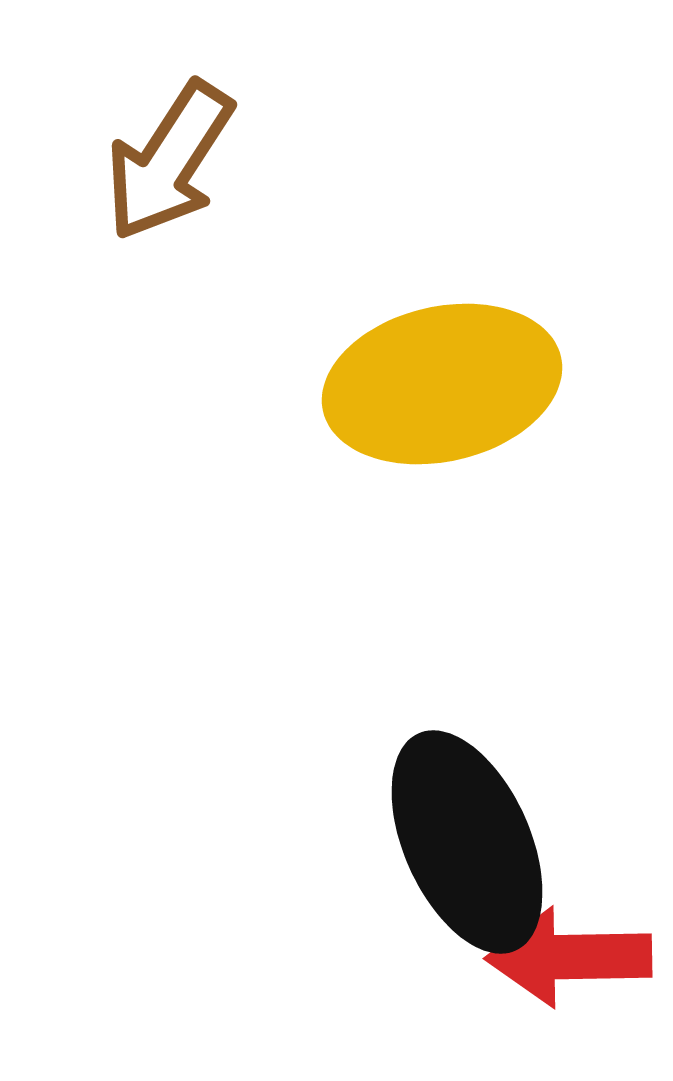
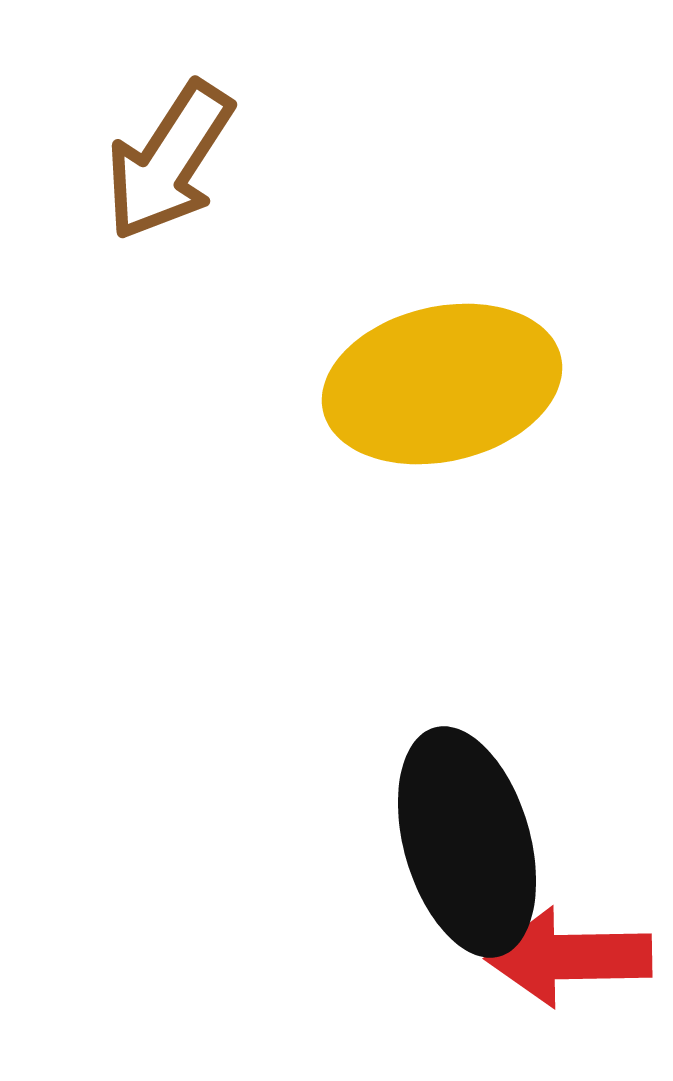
black ellipse: rotated 8 degrees clockwise
